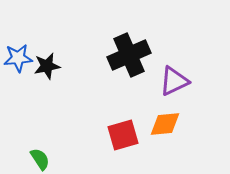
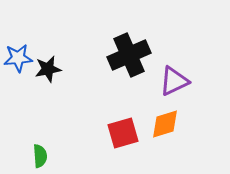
black star: moved 1 px right, 3 px down
orange diamond: rotated 12 degrees counterclockwise
red square: moved 2 px up
green semicircle: moved 3 px up; rotated 30 degrees clockwise
